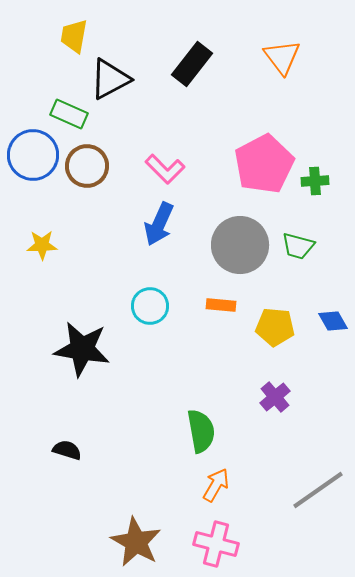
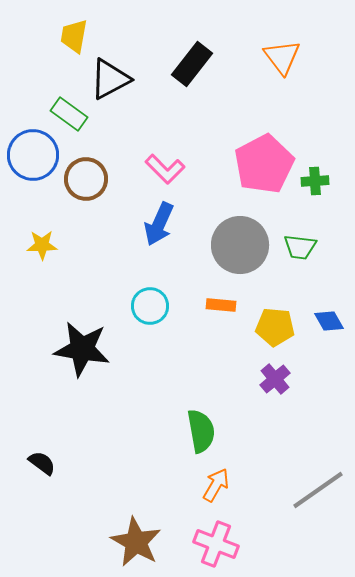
green rectangle: rotated 12 degrees clockwise
brown circle: moved 1 px left, 13 px down
green trapezoid: moved 2 px right, 1 px down; rotated 8 degrees counterclockwise
blue diamond: moved 4 px left
purple cross: moved 18 px up
black semicircle: moved 25 px left, 13 px down; rotated 20 degrees clockwise
pink cross: rotated 6 degrees clockwise
